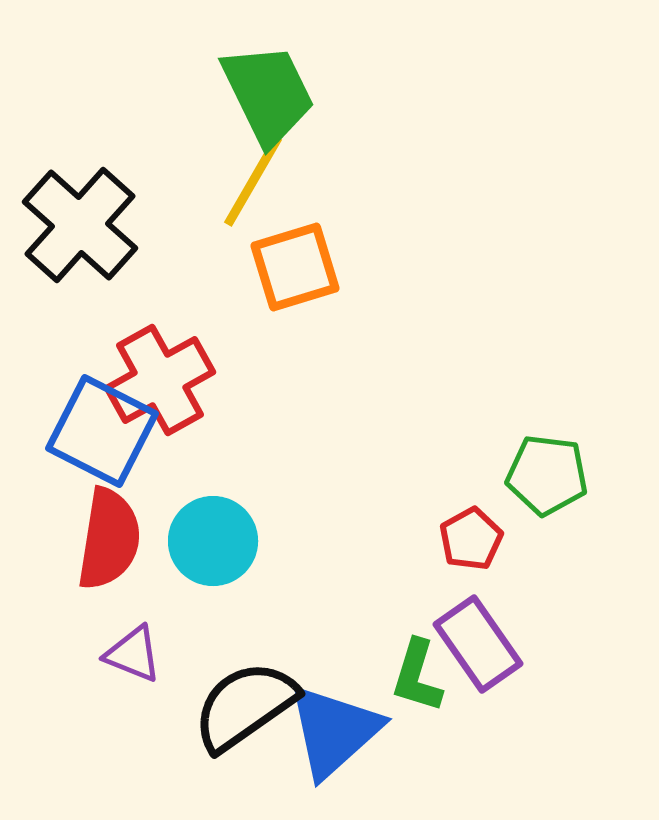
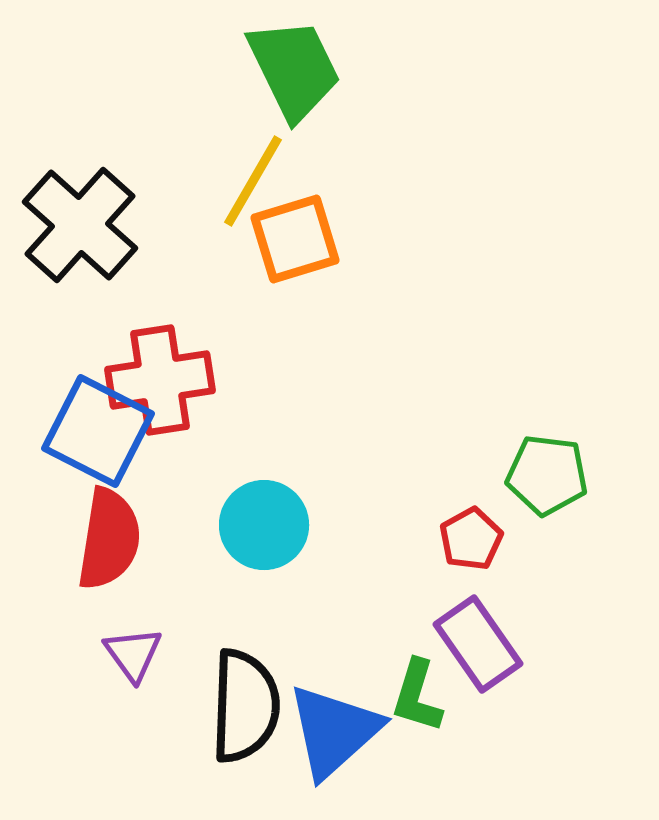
green trapezoid: moved 26 px right, 25 px up
orange square: moved 28 px up
red cross: rotated 20 degrees clockwise
blue square: moved 4 px left
cyan circle: moved 51 px right, 16 px up
purple triangle: rotated 32 degrees clockwise
green L-shape: moved 20 px down
black semicircle: rotated 127 degrees clockwise
